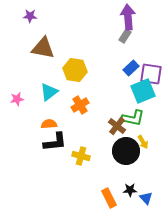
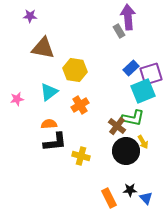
gray rectangle: moved 6 px left, 5 px up; rotated 64 degrees counterclockwise
purple square: rotated 25 degrees counterclockwise
